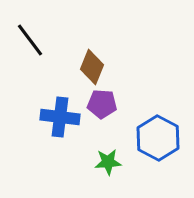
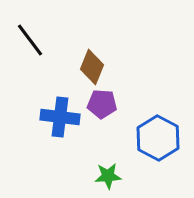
green star: moved 14 px down
